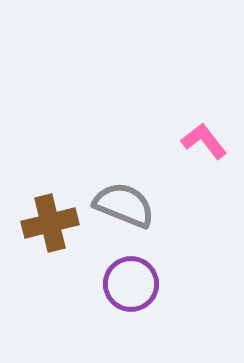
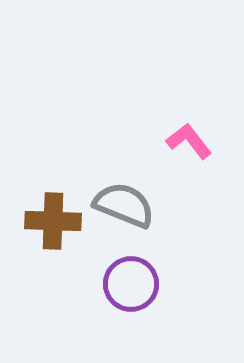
pink L-shape: moved 15 px left
brown cross: moved 3 px right, 2 px up; rotated 16 degrees clockwise
